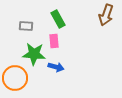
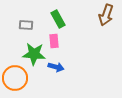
gray rectangle: moved 1 px up
